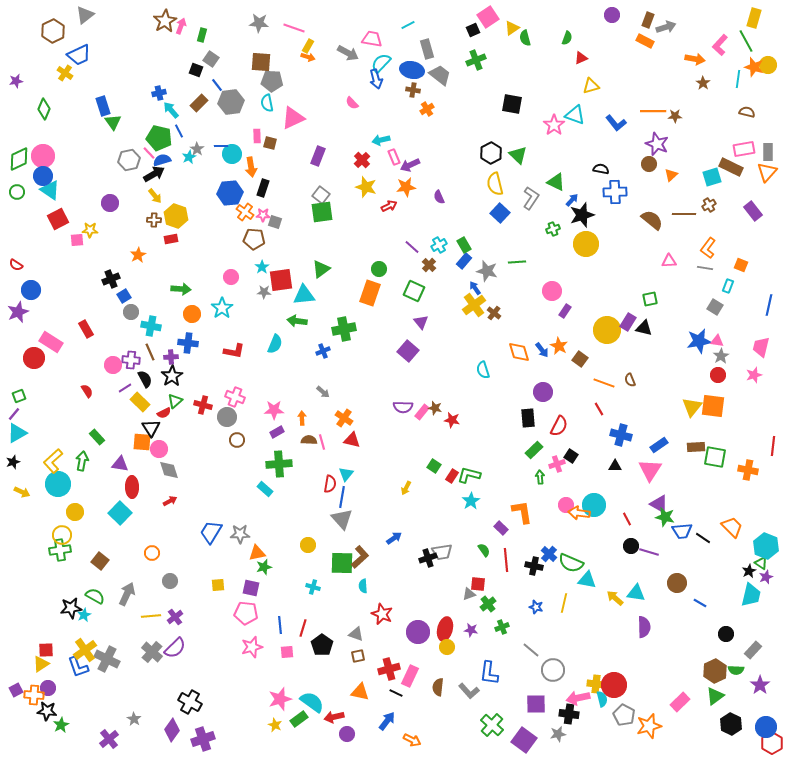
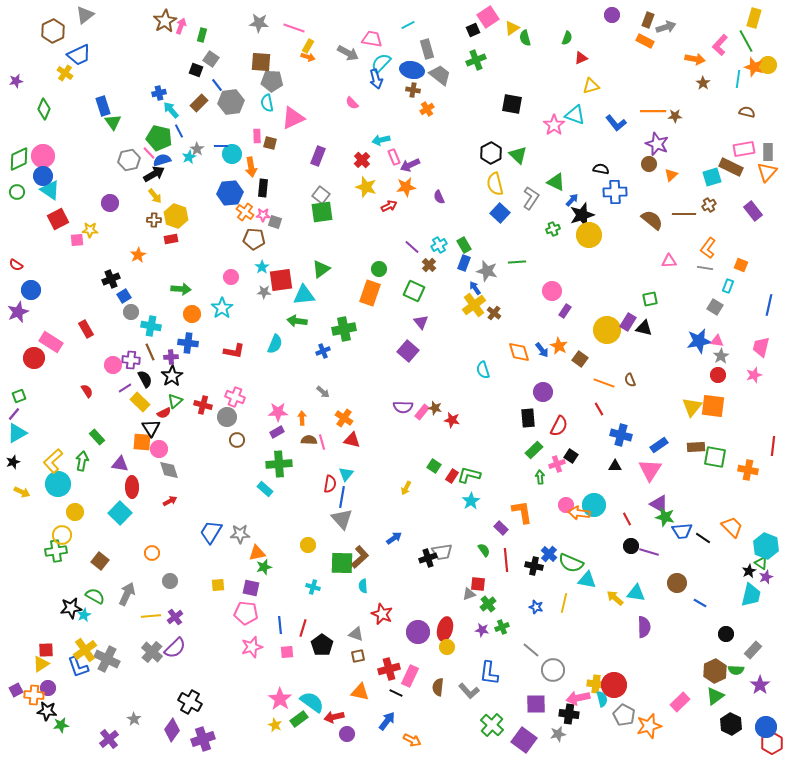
black rectangle at (263, 188): rotated 12 degrees counterclockwise
yellow circle at (586, 244): moved 3 px right, 9 px up
blue rectangle at (464, 261): moved 2 px down; rotated 21 degrees counterclockwise
pink star at (274, 410): moved 4 px right, 2 px down
green cross at (60, 550): moved 4 px left, 1 px down
purple star at (471, 630): moved 11 px right
pink star at (280, 699): rotated 20 degrees counterclockwise
green star at (61, 725): rotated 21 degrees clockwise
